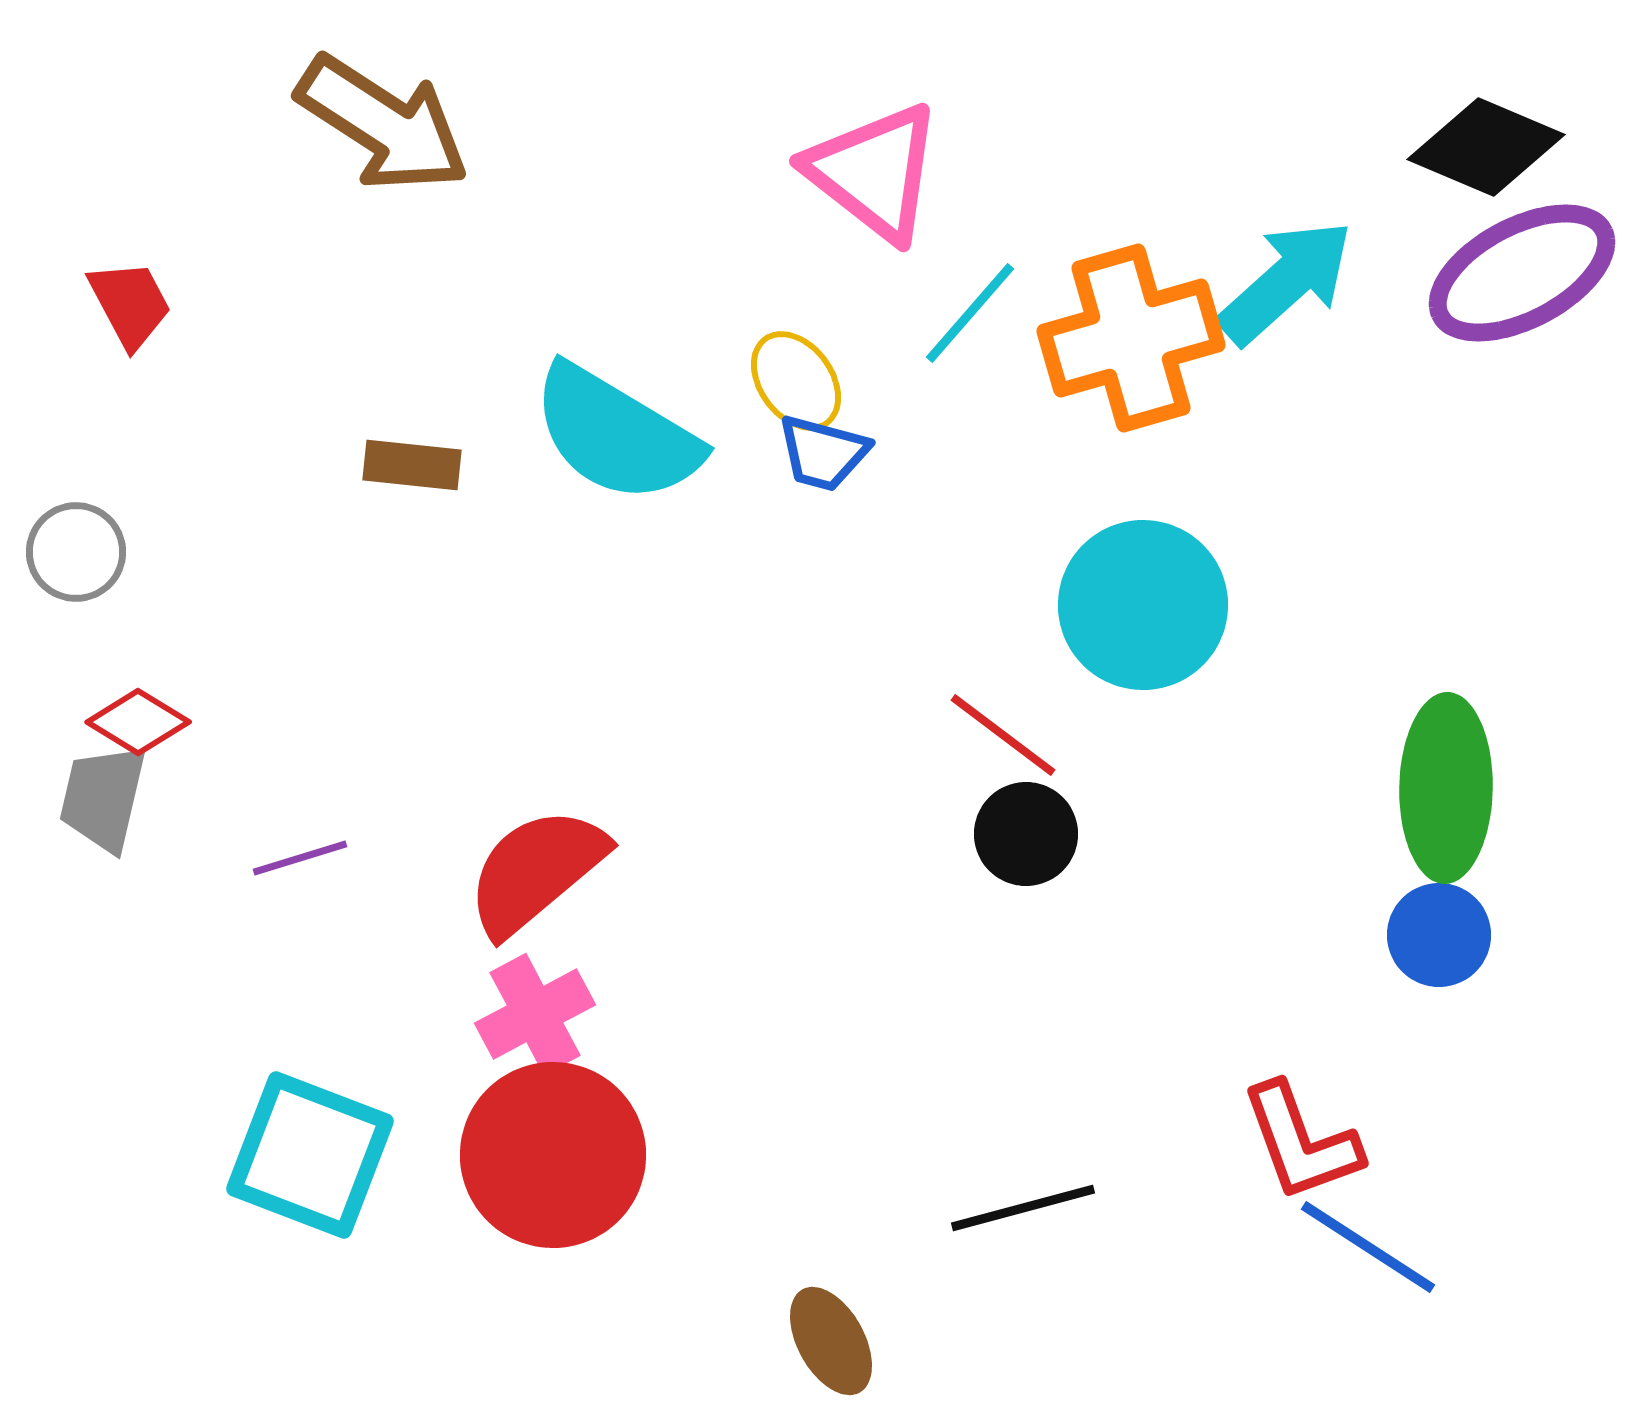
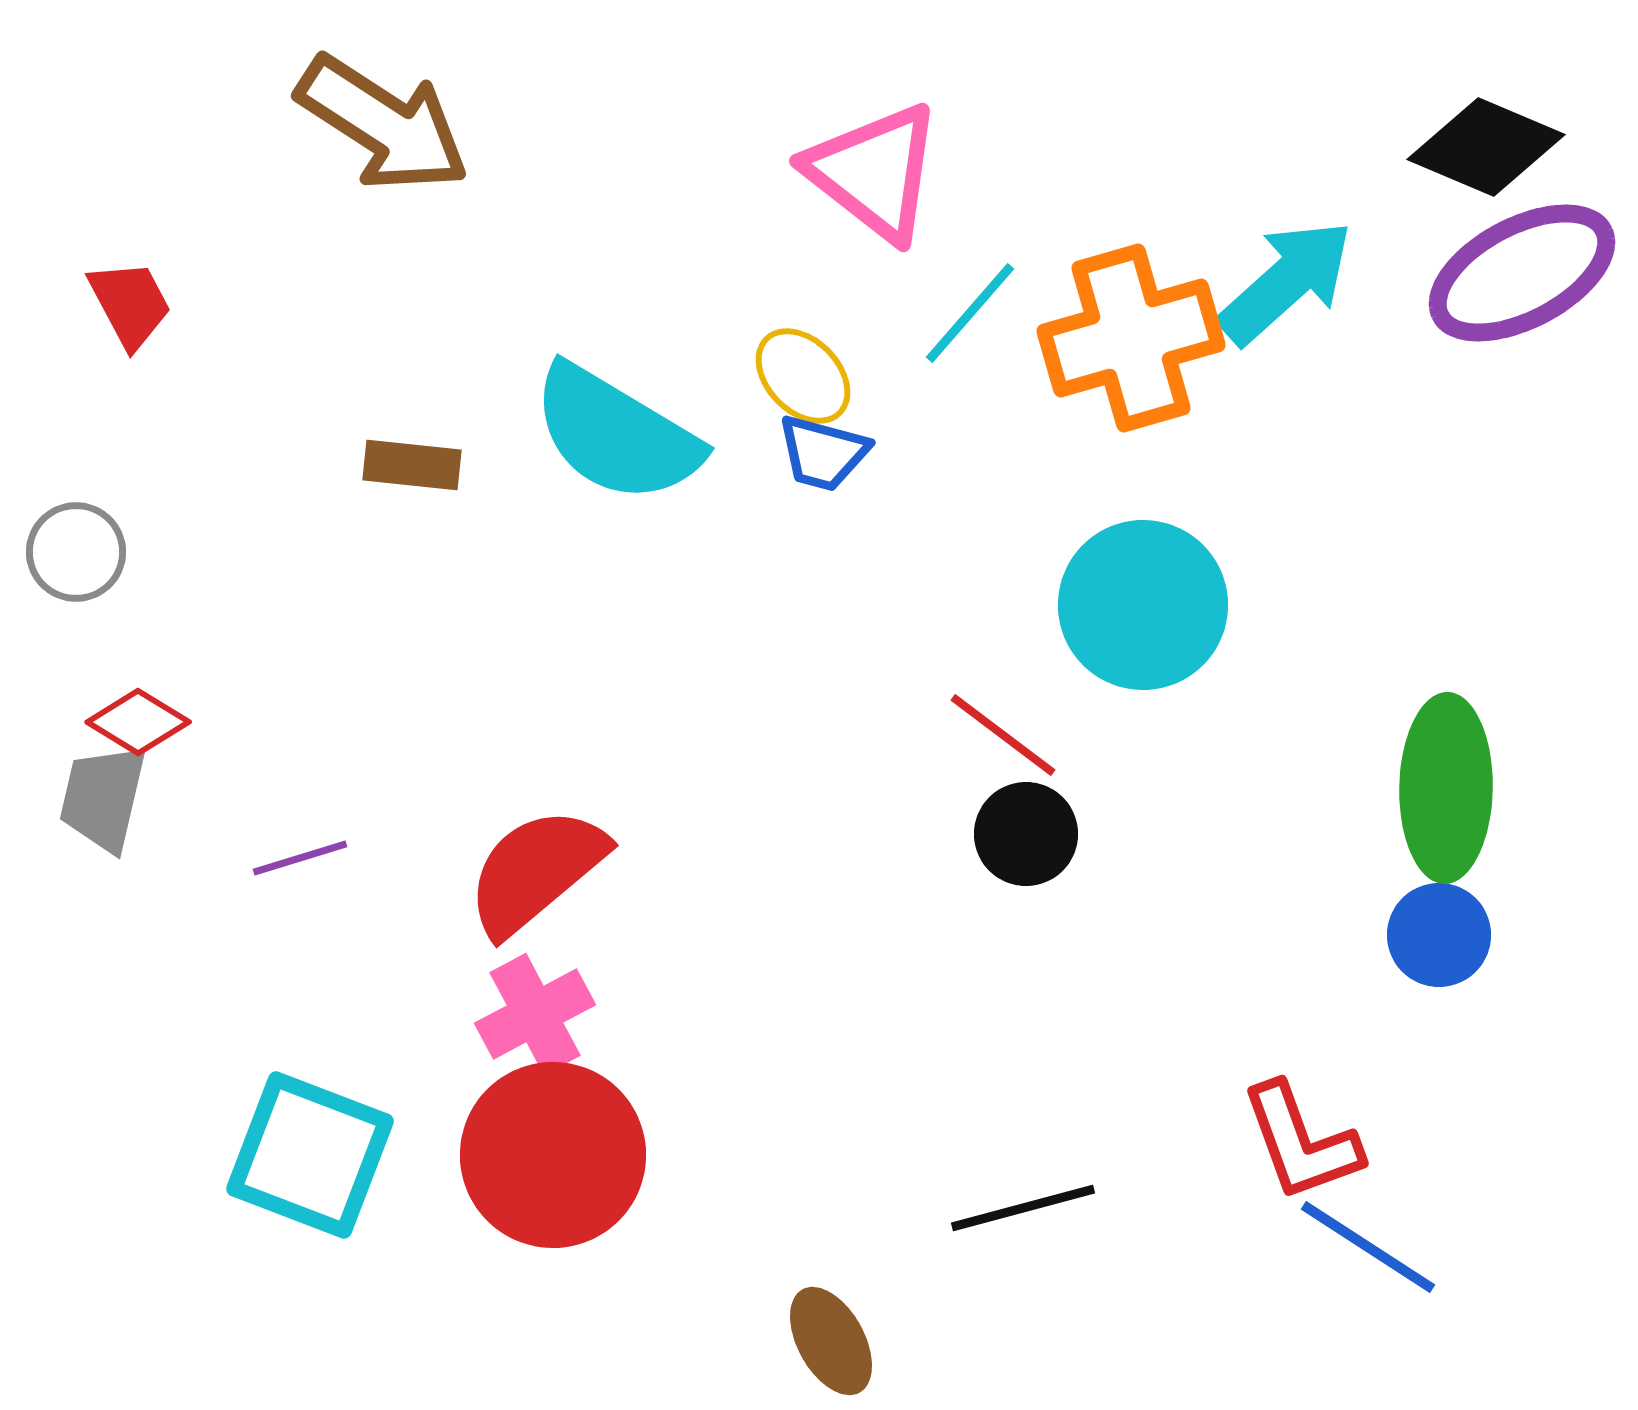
yellow ellipse: moved 7 px right, 5 px up; rotated 8 degrees counterclockwise
